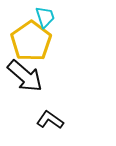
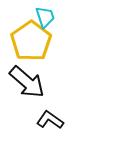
black arrow: moved 2 px right, 6 px down
